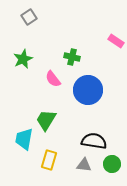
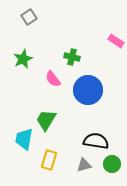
black semicircle: moved 2 px right
gray triangle: rotated 21 degrees counterclockwise
